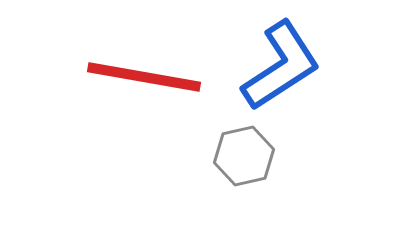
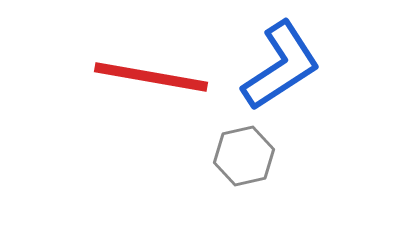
red line: moved 7 px right
